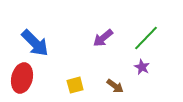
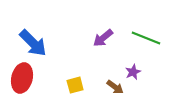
green line: rotated 68 degrees clockwise
blue arrow: moved 2 px left
purple star: moved 9 px left, 5 px down; rotated 21 degrees clockwise
brown arrow: moved 1 px down
